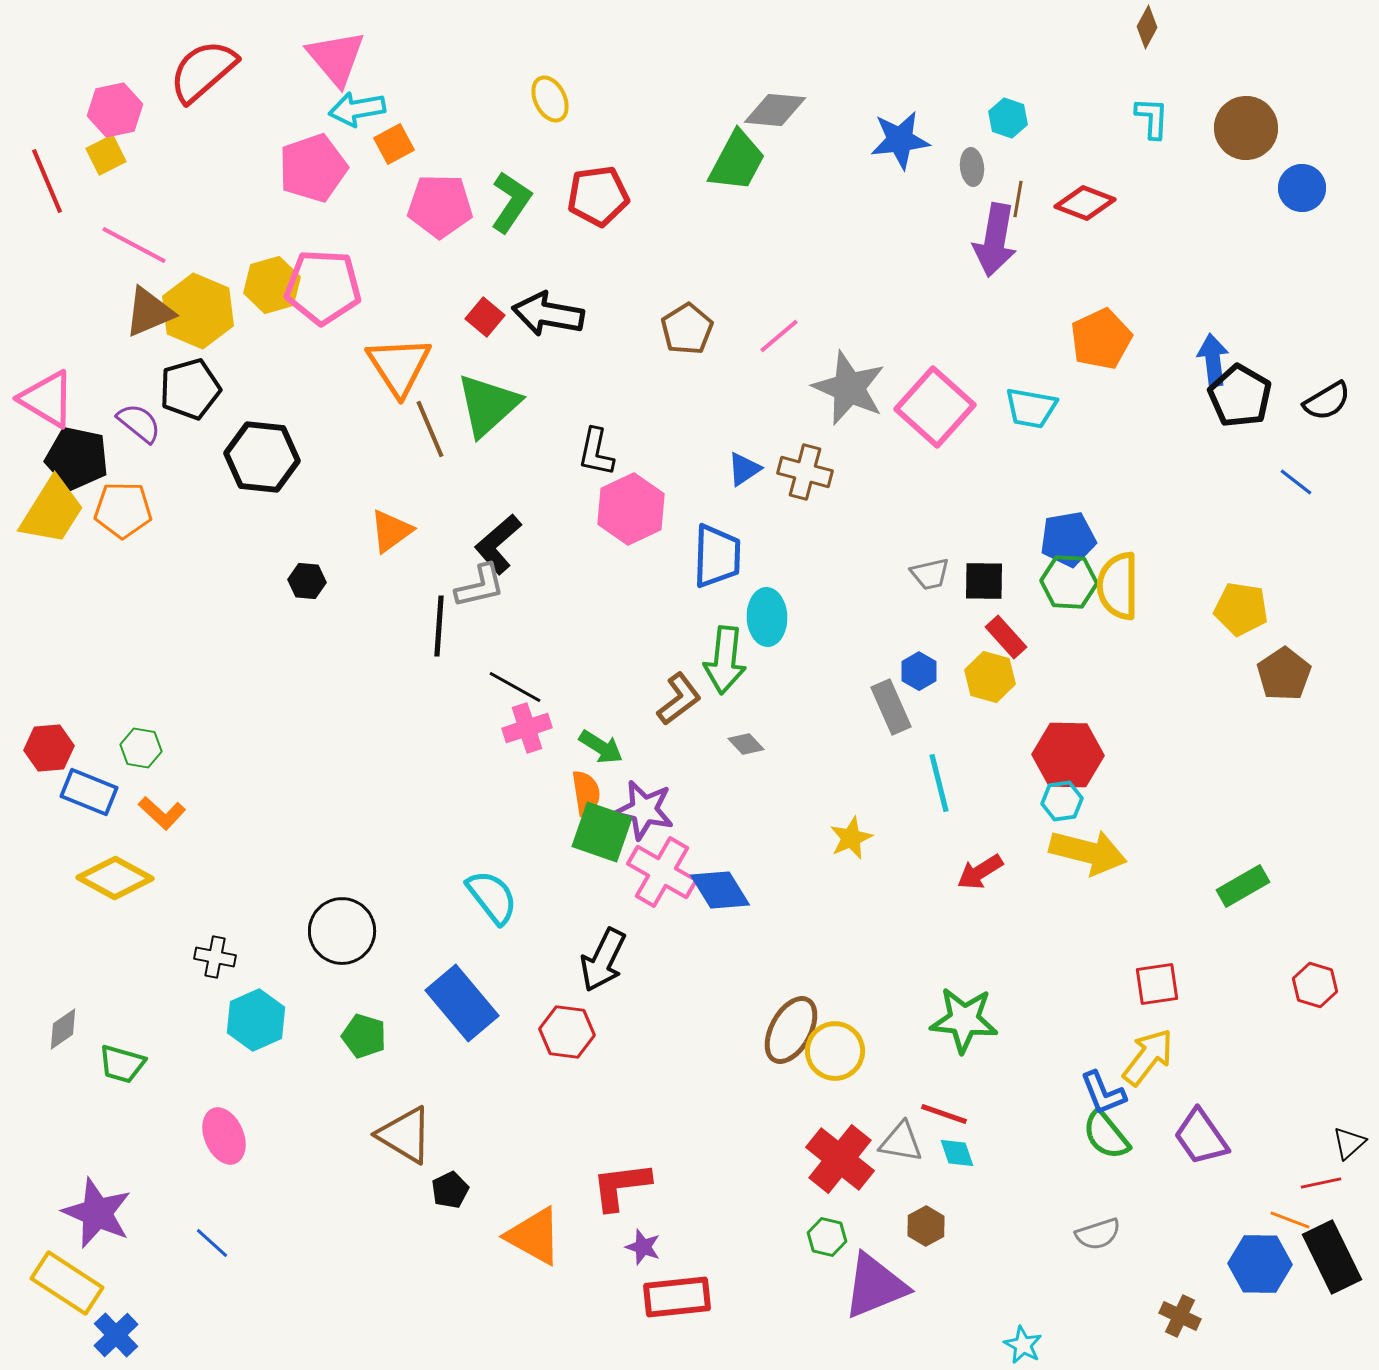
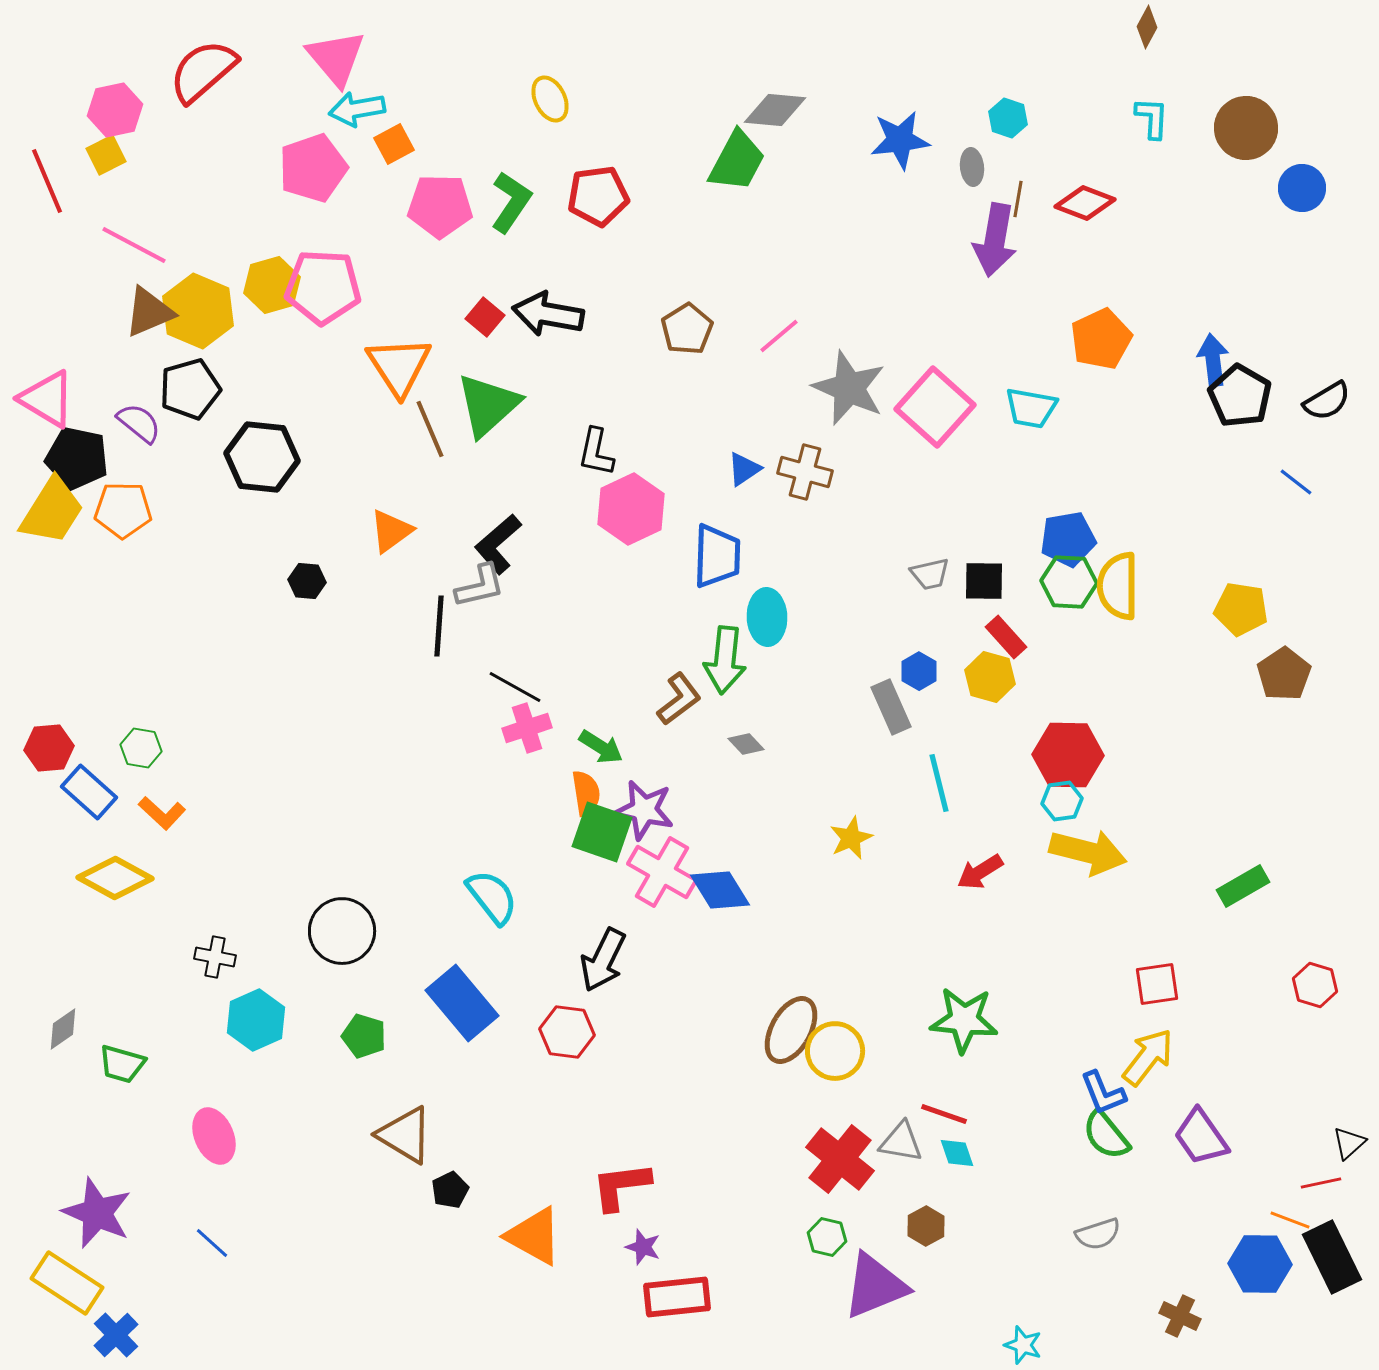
blue rectangle at (89, 792): rotated 20 degrees clockwise
pink ellipse at (224, 1136): moved 10 px left
cyan star at (1023, 1345): rotated 9 degrees counterclockwise
